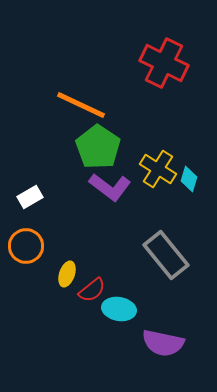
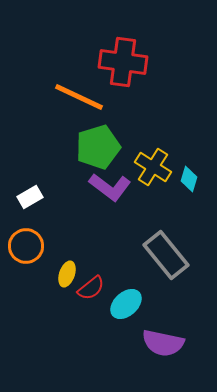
red cross: moved 41 px left, 1 px up; rotated 18 degrees counterclockwise
orange line: moved 2 px left, 8 px up
green pentagon: rotated 21 degrees clockwise
yellow cross: moved 5 px left, 2 px up
red semicircle: moved 1 px left, 2 px up
cyan ellipse: moved 7 px right, 5 px up; rotated 52 degrees counterclockwise
